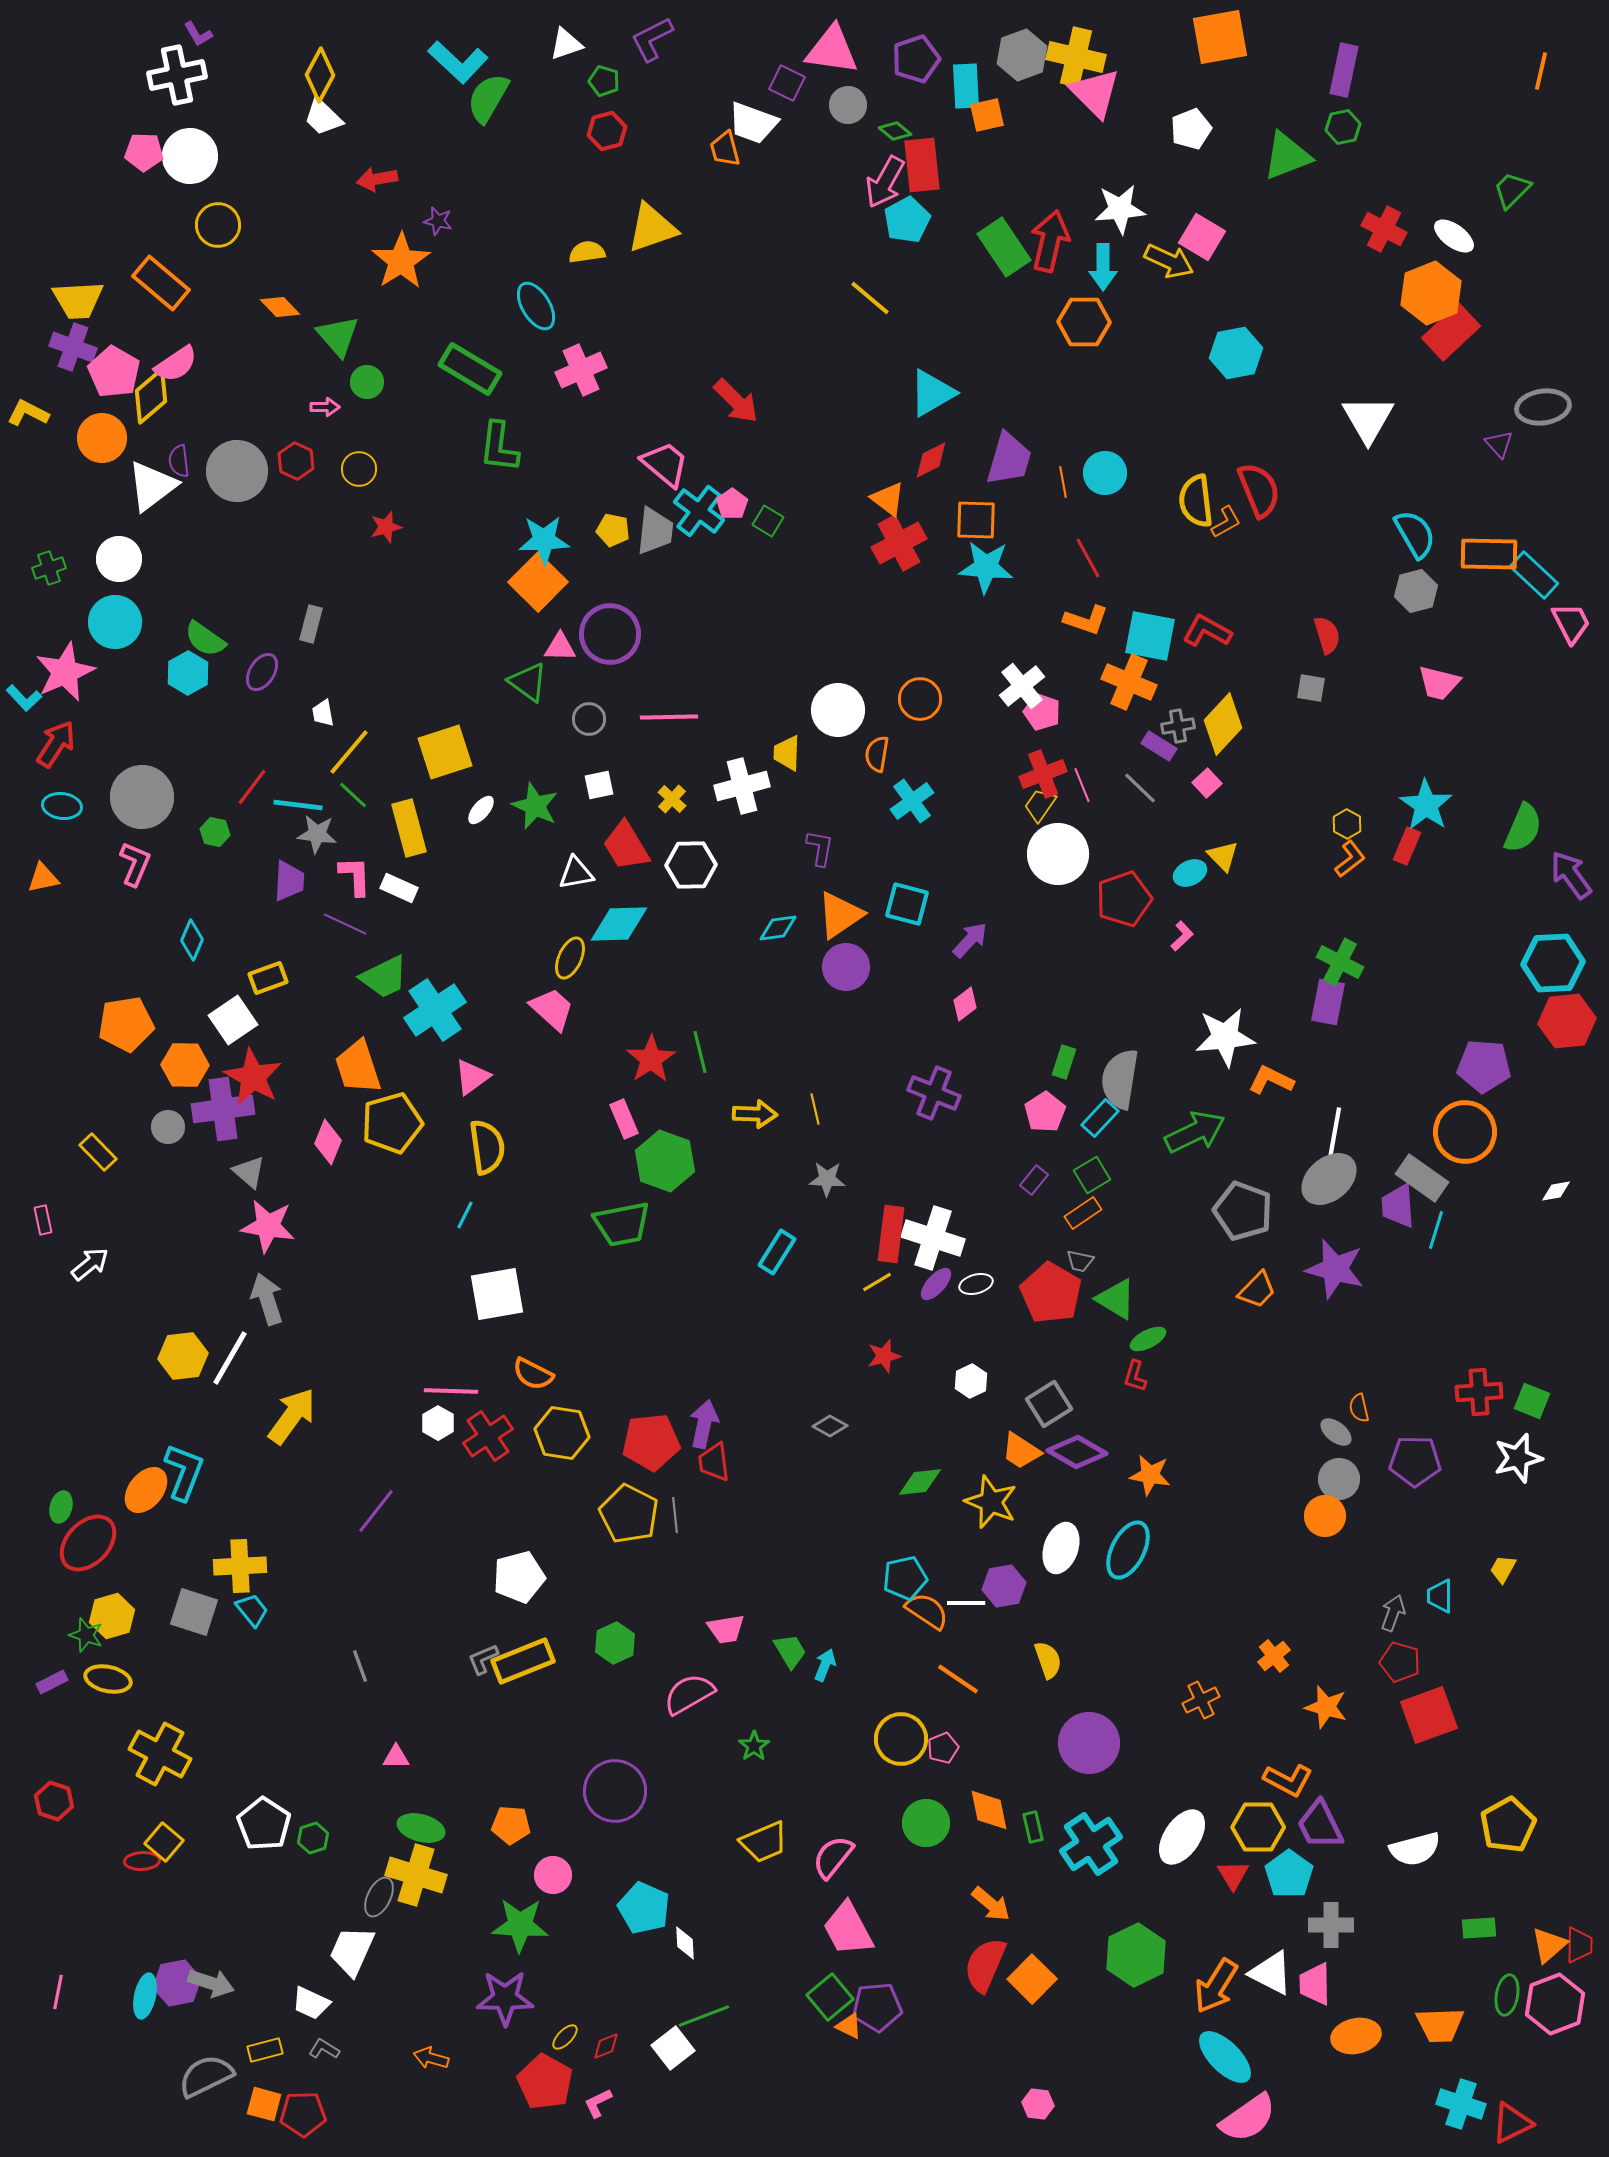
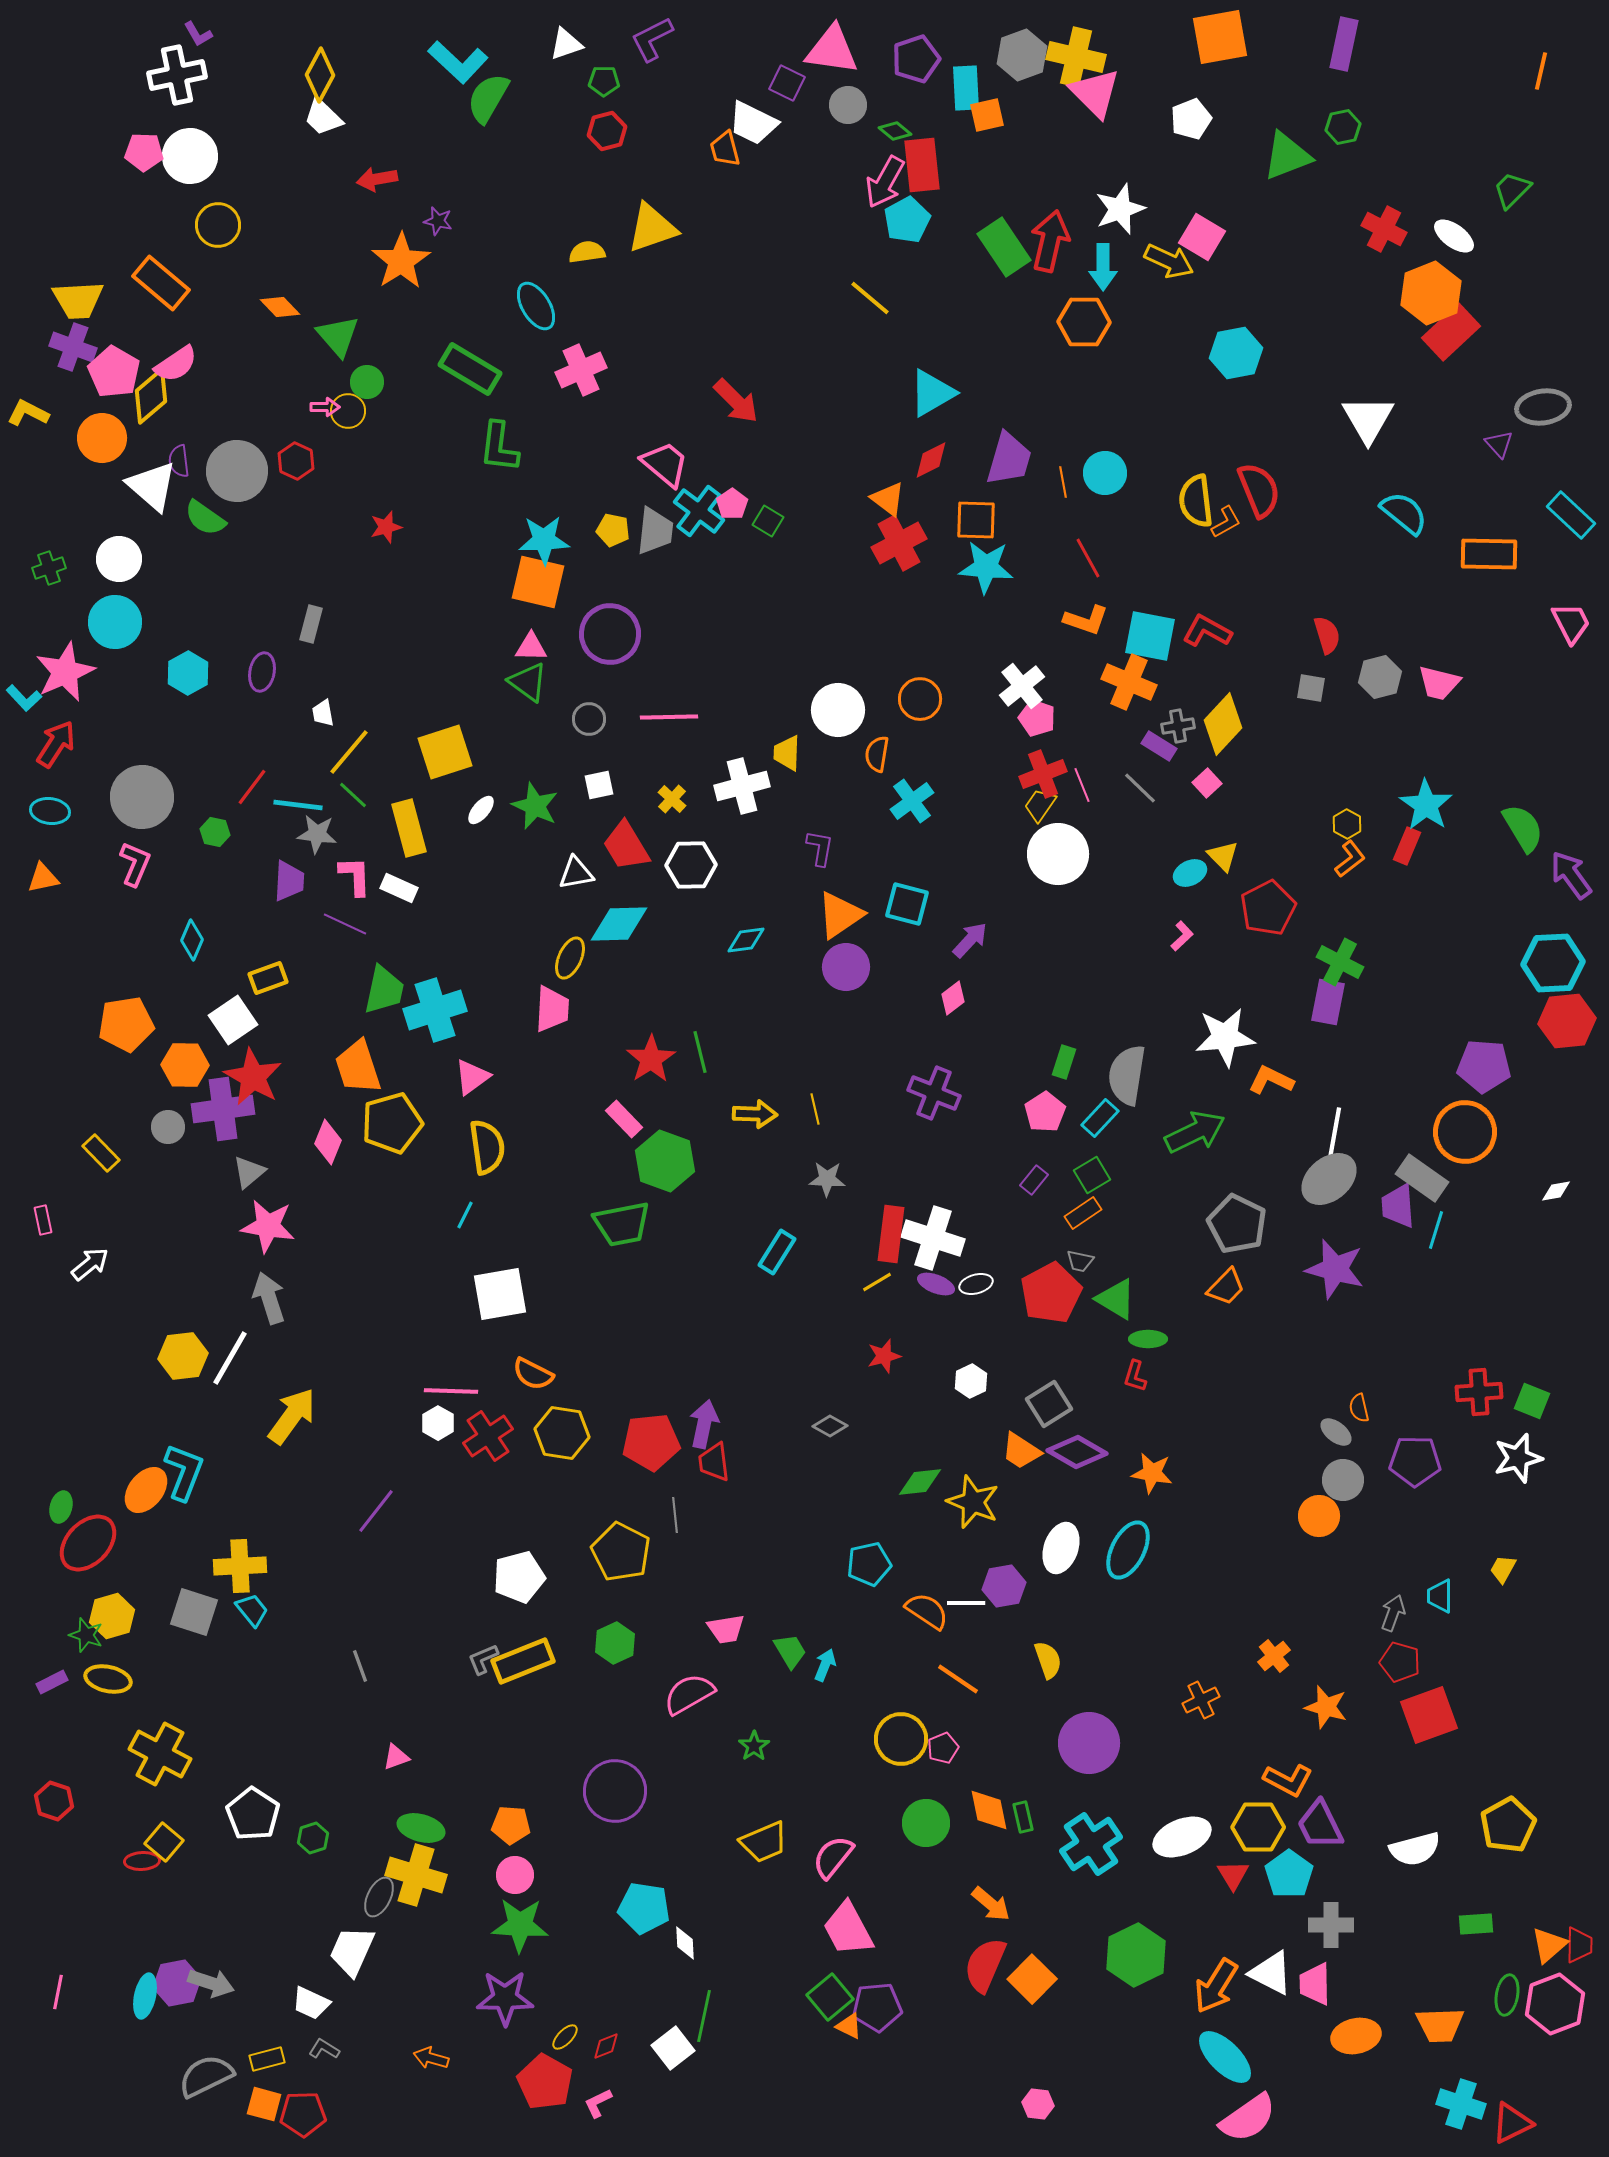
purple rectangle at (1344, 70): moved 26 px up
green pentagon at (604, 81): rotated 16 degrees counterclockwise
cyan rectangle at (966, 86): moved 2 px down
white trapezoid at (753, 123): rotated 6 degrees clockwise
white pentagon at (1191, 129): moved 10 px up
white star at (1120, 209): rotated 15 degrees counterclockwise
yellow circle at (359, 469): moved 11 px left, 58 px up
white triangle at (152, 486): rotated 42 degrees counterclockwise
cyan semicircle at (1415, 534): moved 11 px left, 21 px up; rotated 21 degrees counterclockwise
cyan rectangle at (1534, 575): moved 37 px right, 60 px up
orange square at (538, 582): rotated 32 degrees counterclockwise
gray hexagon at (1416, 591): moved 36 px left, 86 px down
green semicircle at (205, 639): moved 121 px up
pink triangle at (560, 647): moved 29 px left
purple ellipse at (262, 672): rotated 21 degrees counterclockwise
pink pentagon at (1042, 712): moved 5 px left, 6 px down
cyan ellipse at (62, 806): moved 12 px left, 5 px down
green semicircle at (1523, 828): rotated 54 degrees counterclockwise
red pentagon at (1124, 899): moved 144 px right, 9 px down; rotated 8 degrees counterclockwise
cyan diamond at (778, 928): moved 32 px left, 12 px down
green trapezoid at (384, 977): moved 13 px down; rotated 52 degrees counterclockwise
pink diamond at (965, 1004): moved 12 px left, 6 px up
pink trapezoid at (552, 1009): rotated 51 degrees clockwise
cyan cross at (435, 1010): rotated 16 degrees clockwise
gray semicircle at (1120, 1079): moved 7 px right, 4 px up
pink rectangle at (624, 1119): rotated 21 degrees counterclockwise
yellow rectangle at (98, 1152): moved 3 px right, 1 px down
gray triangle at (249, 1172): rotated 39 degrees clockwise
gray pentagon at (1243, 1211): moved 6 px left, 13 px down; rotated 6 degrees clockwise
purple ellipse at (936, 1284): rotated 69 degrees clockwise
orange trapezoid at (1257, 1290): moved 31 px left, 3 px up
red pentagon at (1051, 1293): rotated 14 degrees clockwise
white square at (497, 1294): moved 3 px right
gray arrow at (267, 1299): moved 2 px right, 1 px up
green ellipse at (1148, 1339): rotated 27 degrees clockwise
orange star at (1150, 1475): moved 2 px right, 2 px up
gray circle at (1339, 1479): moved 4 px right, 1 px down
yellow star at (991, 1502): moved 18 px left
yellow pentagon at (629, 1514): moved 8 px left, 38 px down
orange circle at (1325, 1516): moved 6 px left
cyan pentagon at (905, 1578): moved 36 px left, 14 px up
pink triangle at (396, 1757): rotated 20 degrees counterclockwise
white pentagon at (264, 1824): moved 11 px left, 10 px up
green rectangle at (1033, 1827): moved 10 px left, 10 px up
white ellipse at (1182, 1837): rotated 34 degrees clockwise
pink circle at (553, 1875): moved 38 px left
cyan pentagon at (644, 1908): rotated 15 degrees counterclockwise
green rectangle at (1479, 1928): moved 3 px left, 4 px up
green line at (704, 2016): rotated 57 degrees counterclockwise
yellow rectangle at (265, 2050): moved 2 px right, 9 px down
